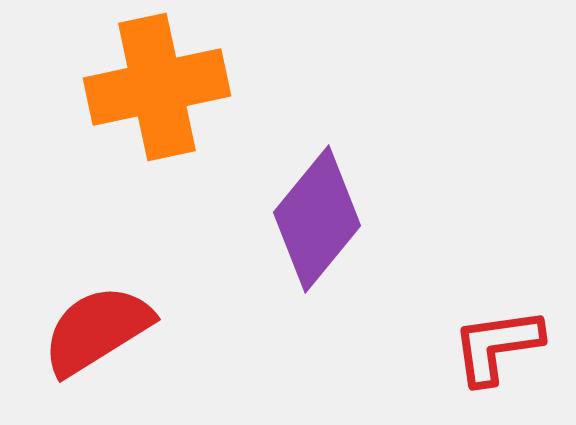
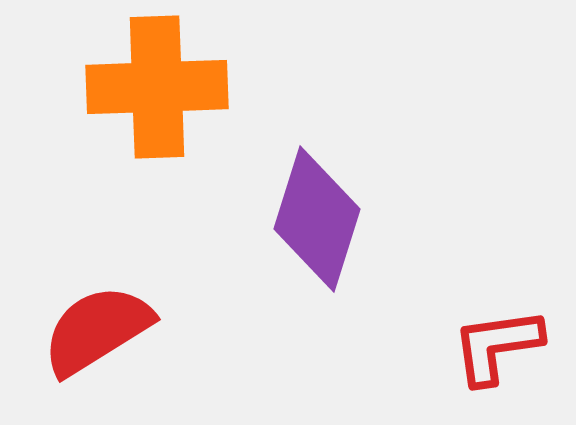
orange cross: rotated 10 degrees clockwise
purple diamond: rotated 22 degrees counterclockwise
